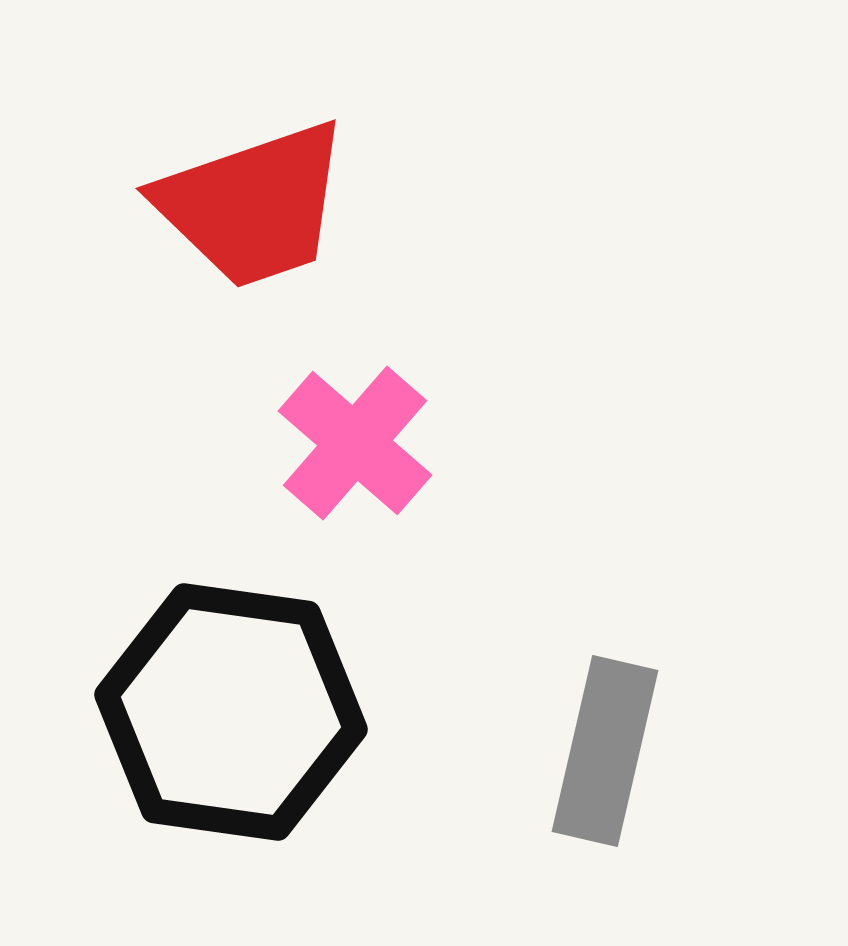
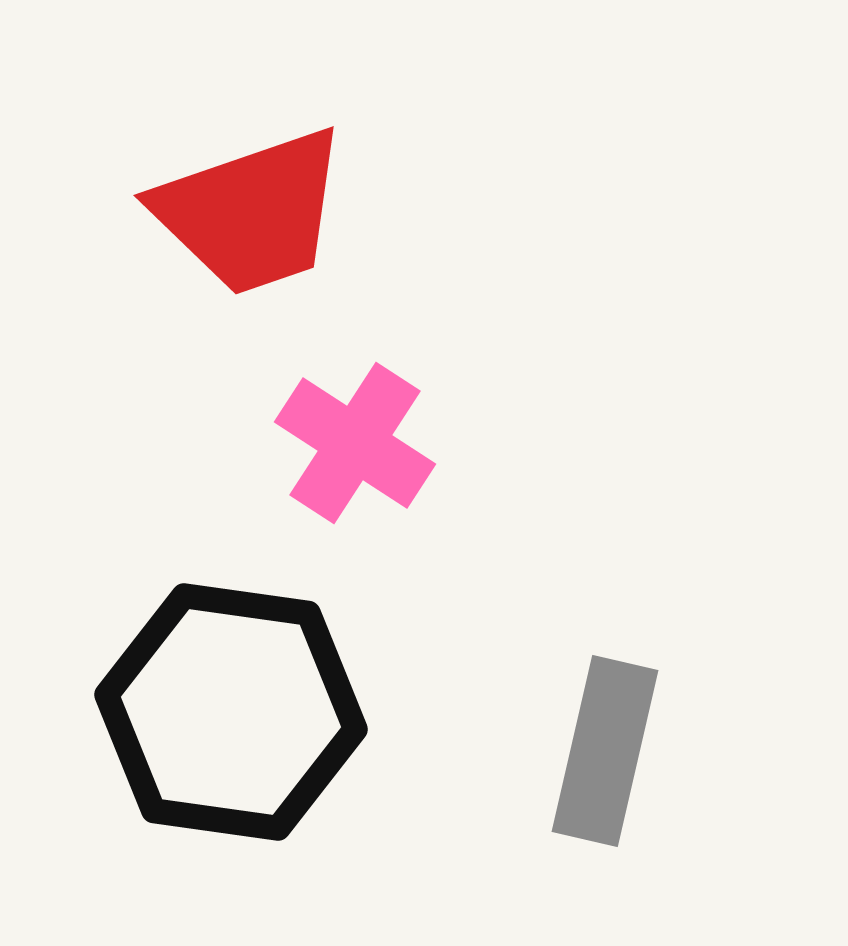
red trapezoid: moved 2 px left, 7 px down
pink cross: rotated 8 degrees counterclockwise
